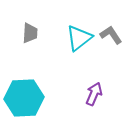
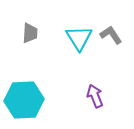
cyan triangle: rotated 24 degrees counterclockwise
purple arrow: moved 1 px right, 2 px down; rotated 45 degrees counterclockwise
cyan hexagon: moved 2 px down
